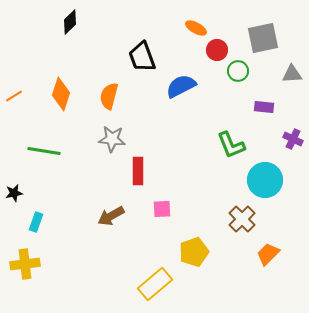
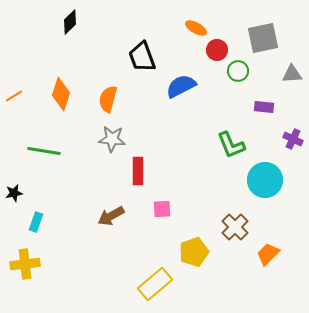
orange semicircle: moved 1 px left, 3 px down
brown cross: moved 7 px left, 8 px down
